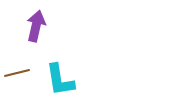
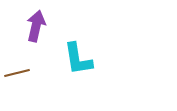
cyan L-shape: moved 18 px right, 21 px up
